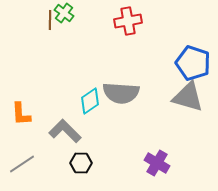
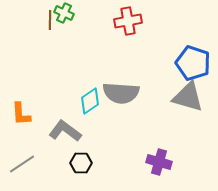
green cross: rotated 12 degrees counterclockwise
gray L-shape: rotated 8 degrees counterclockwise
purple cross: moved 2 px right, 1 px up; rotated 15 degrees counterclockwise
